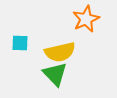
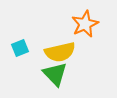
orange star: moved 1 px left, 5 px down
cyan square: moved 5 px down; rotated 24 degrees counterclockwise
